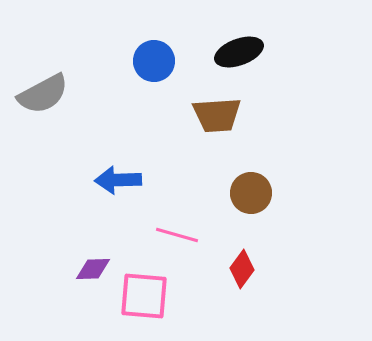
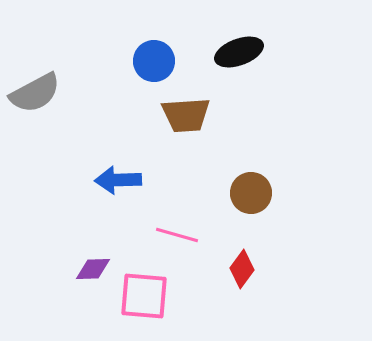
gray semicircle: moved 8 px left, 1 px up
brown trapezoid: moved 31 px left
